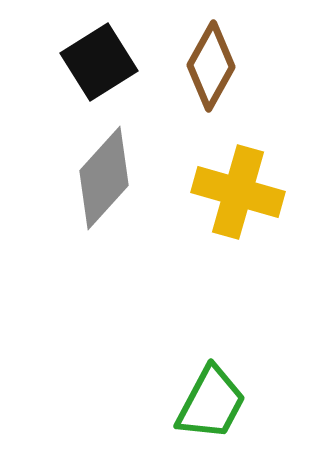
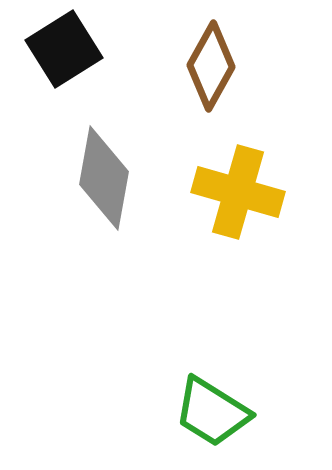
black square: moved 35 px left, 13 px up
gray diamond: rotated 32 degrees counterclockwise
green trapezoid: moved 1 px right, 9 px down; rotated 94 degrees clockwise
